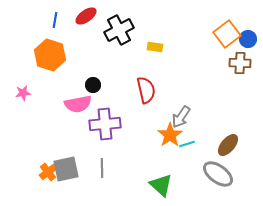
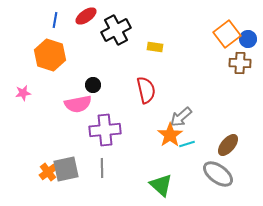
black cross: moved 3 px left
gray arrow: rotated 15 degrees clockwise
purple cross: moved 6 px down
